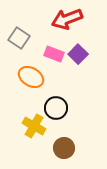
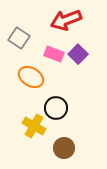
red arrow: moved 1 px left, 1 px down
